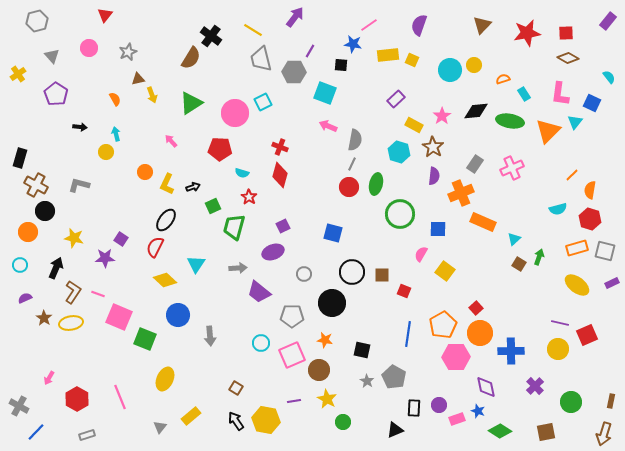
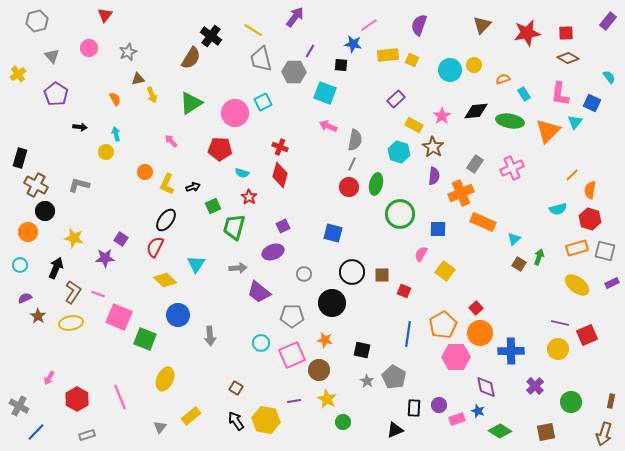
brown star at (44, 318): moved 6 px left, 2 px up
